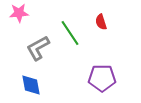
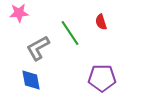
blue diamond: moved 5 px up
